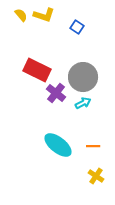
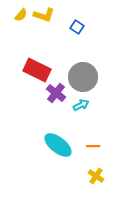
yellow semicircle: rotated 80 degrees clockwise
cyan arrow: moved 2 px left, 2 px down
